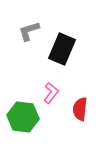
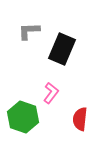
gray L-shape: rotated 15 degrees clockwise
red semicircle: moved 10 px down
green hexagon: rotated 12 degrees clockwise
